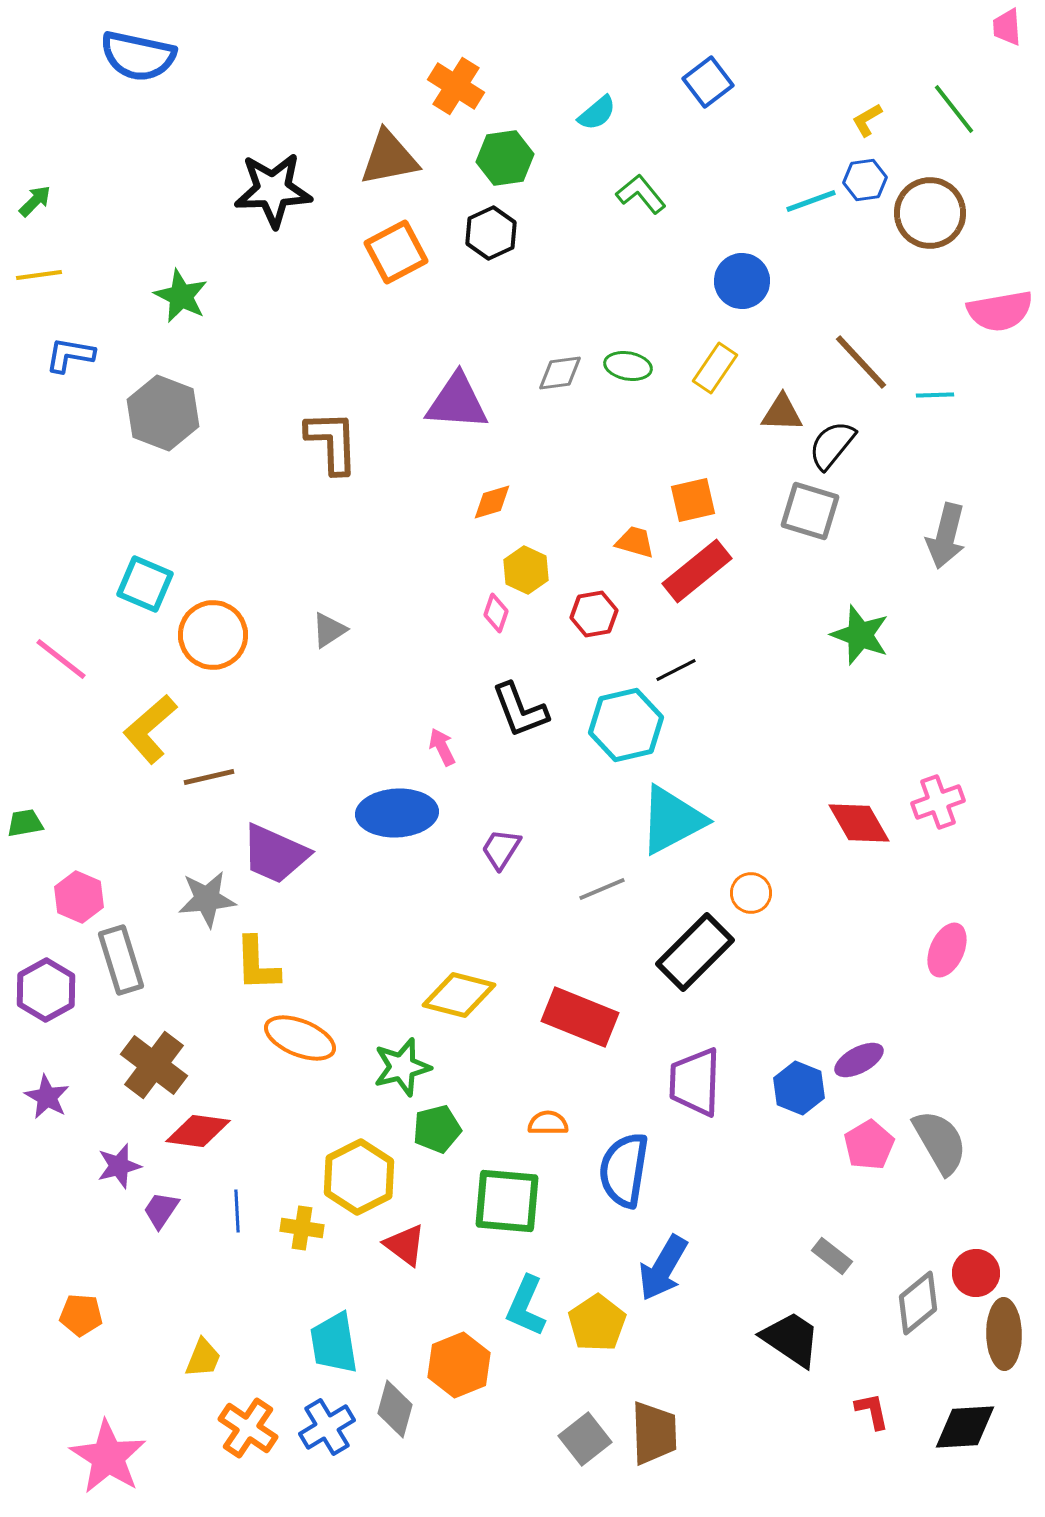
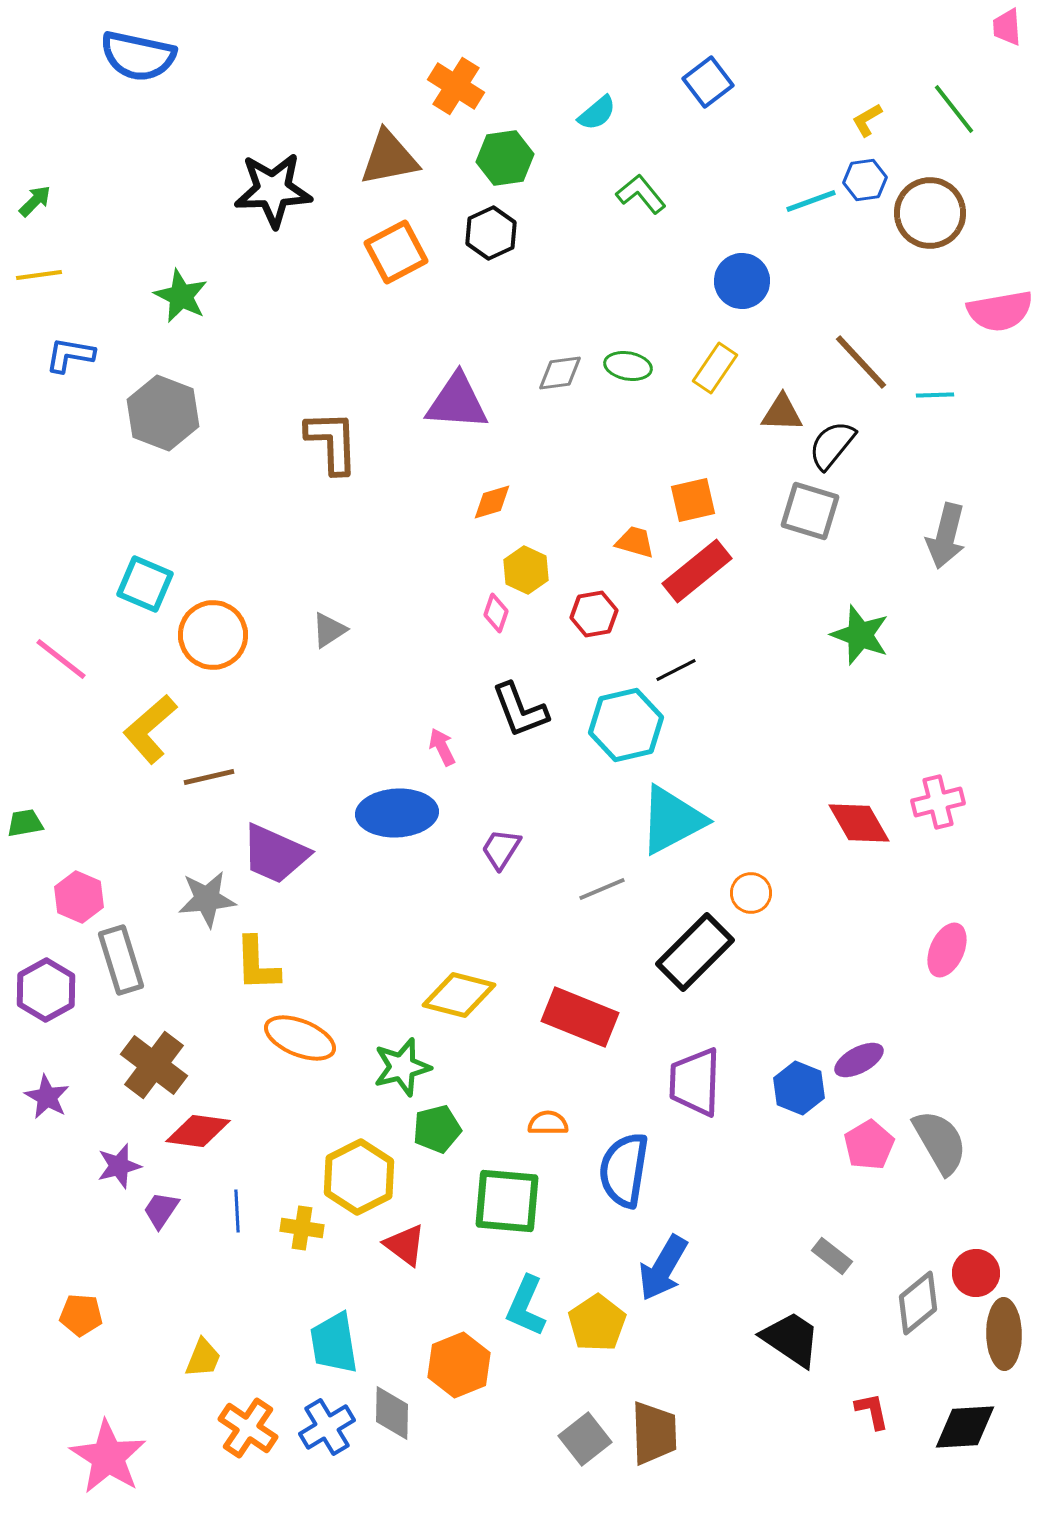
pink cross at (938, 802): rotated 6 degrees clockwise
gray diamond at (395, 1409): moved 3 px left, 4 px down; rotated 14 degrees counterclockwise
